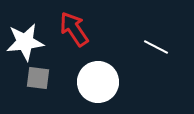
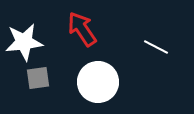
red arrow: moved 8 px right
white star: moved 1 px left
gray square: rotated 15 degrees counterclockwise
